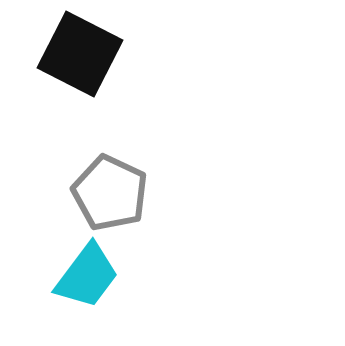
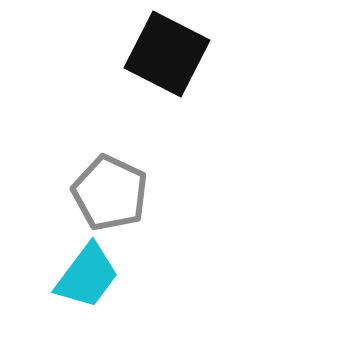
black square: moved 87 px right
